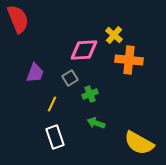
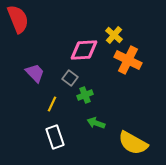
orange cross: moved 1 px left; rotated 20 degrees clockwise
purple trapezoid: rotated 65 degrees counterclockwise
gray square: rotated 21 degrees counterclockwise
green cross: moved 5 px left, 1 px down
yellow semicircle: moved 6 px left
